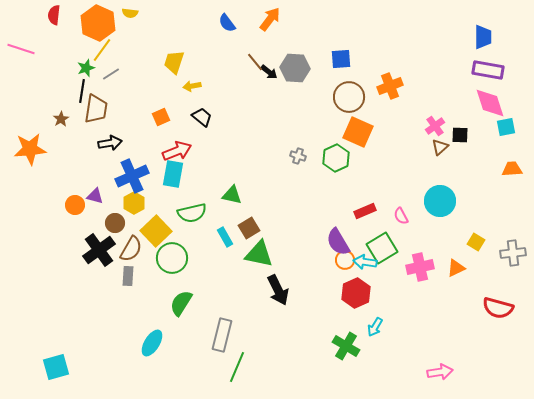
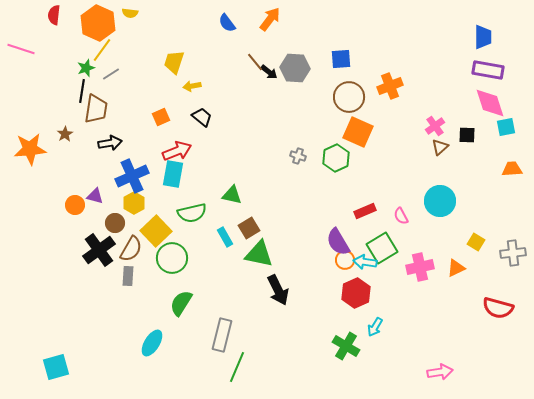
brown star at (61, 119): moved 4 px right, 15 px down
black square at (460, 135): moved 7 px right
